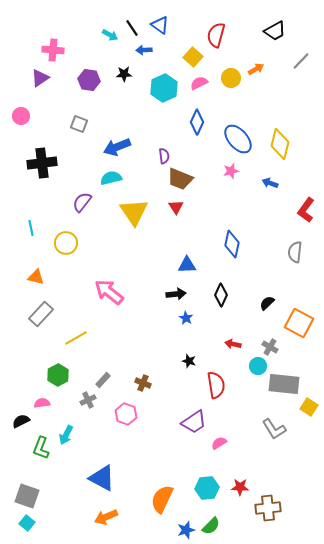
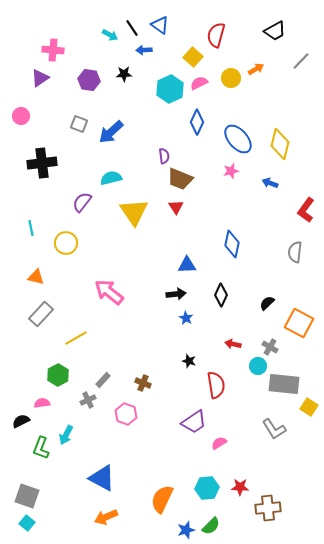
cyan hexagon at (164, 88): moved 6 px right, 1 px down
blue arrow at (117, 147): moved 6 px left, 15 px up; rotated 20 degrees counterclockwise
